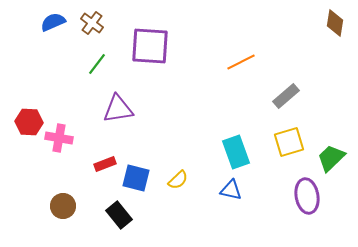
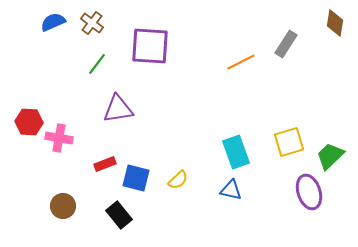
gray rectangle: moved 52 px up; rotated 16 degrees counterclockwise
green trapezoid: moved 1 px left, 2 px up
purple ellipse: moved 2 px right, 4 px up; rotated 8 degrees counterclockwise
